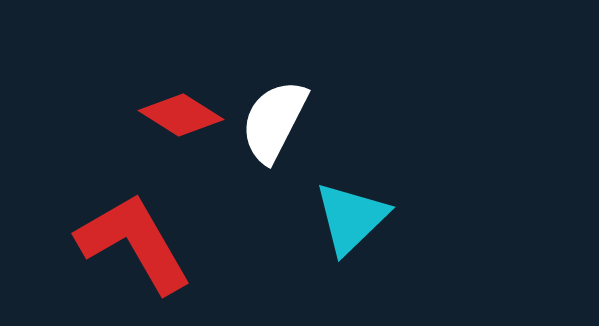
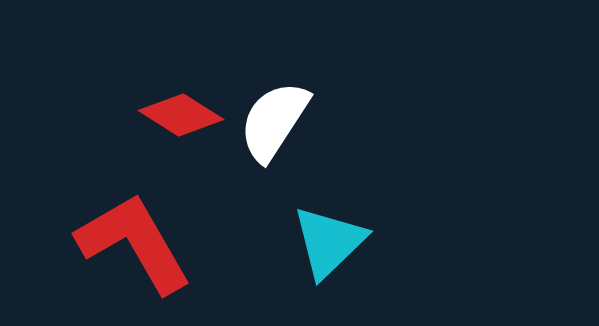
white semicircle: rotated 6 degrees clockwise
cyan triangle: moved 22 px left, 24 px down
